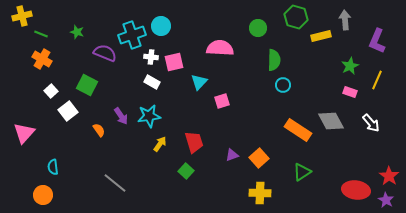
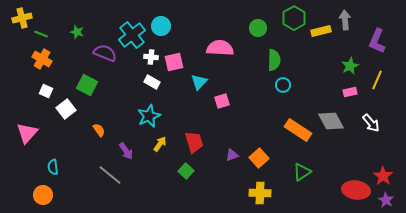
yellow cross at (22, 16): moved 2 px down
green hexagon at (296, 17): moved 2 px left, 1 px down; rotated 15 degrees clockwise
cyan cross at (132, 35): rotated 20 degrees counterclockwise
yellow rectangle at (321, 36): moved 5 px up
white square at (51, 91): moved 5 px left; rotated 24 degrees counterclockwise
pink rectangle at (350, 92): rotated 32 degrees counterclockwise
white square at (68, 111): moved 2 px left, 2 px up
purple arrow at (121, 116): moved 5 px right, 35 px down
cyan star at (149, 116): rotated 15 degrees counterclockwise
pink triangle at (24, 133): moved 3 px right
red star at (389, 176): moved 6 px left
gray line at (115, 183): moved 5 px left, 8 px up
